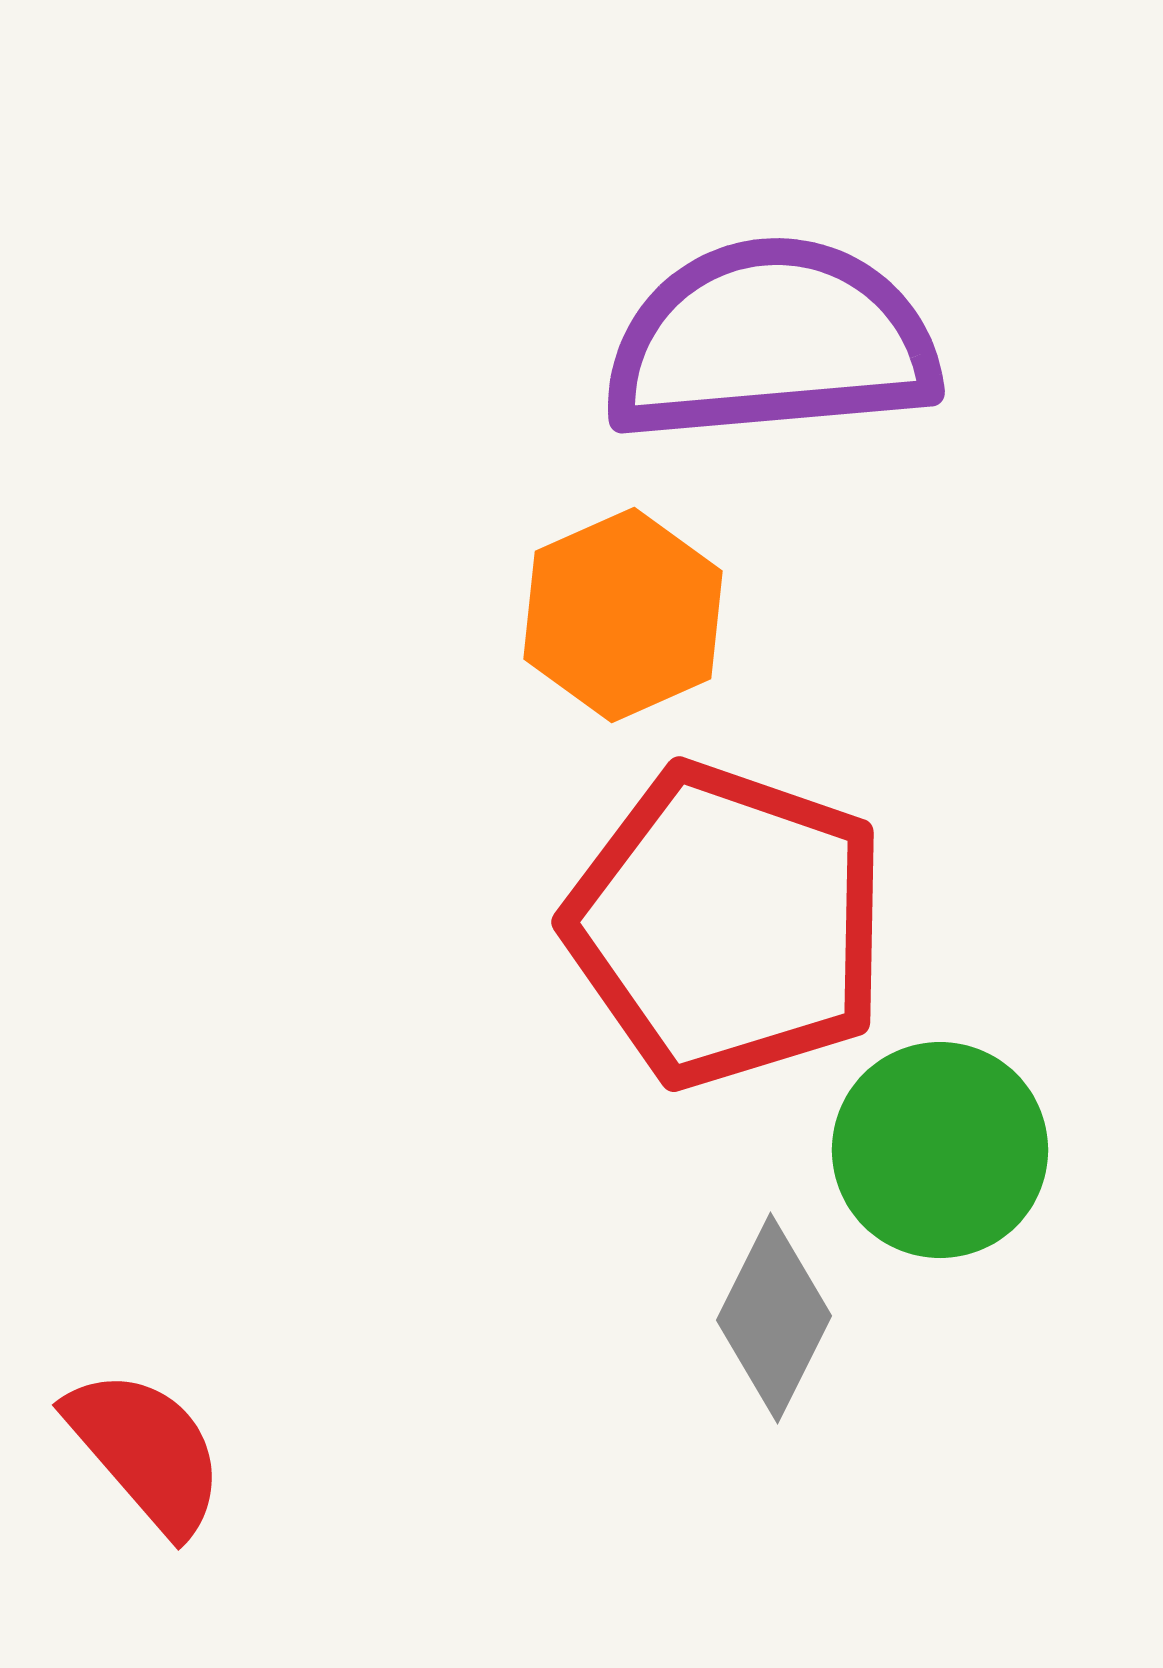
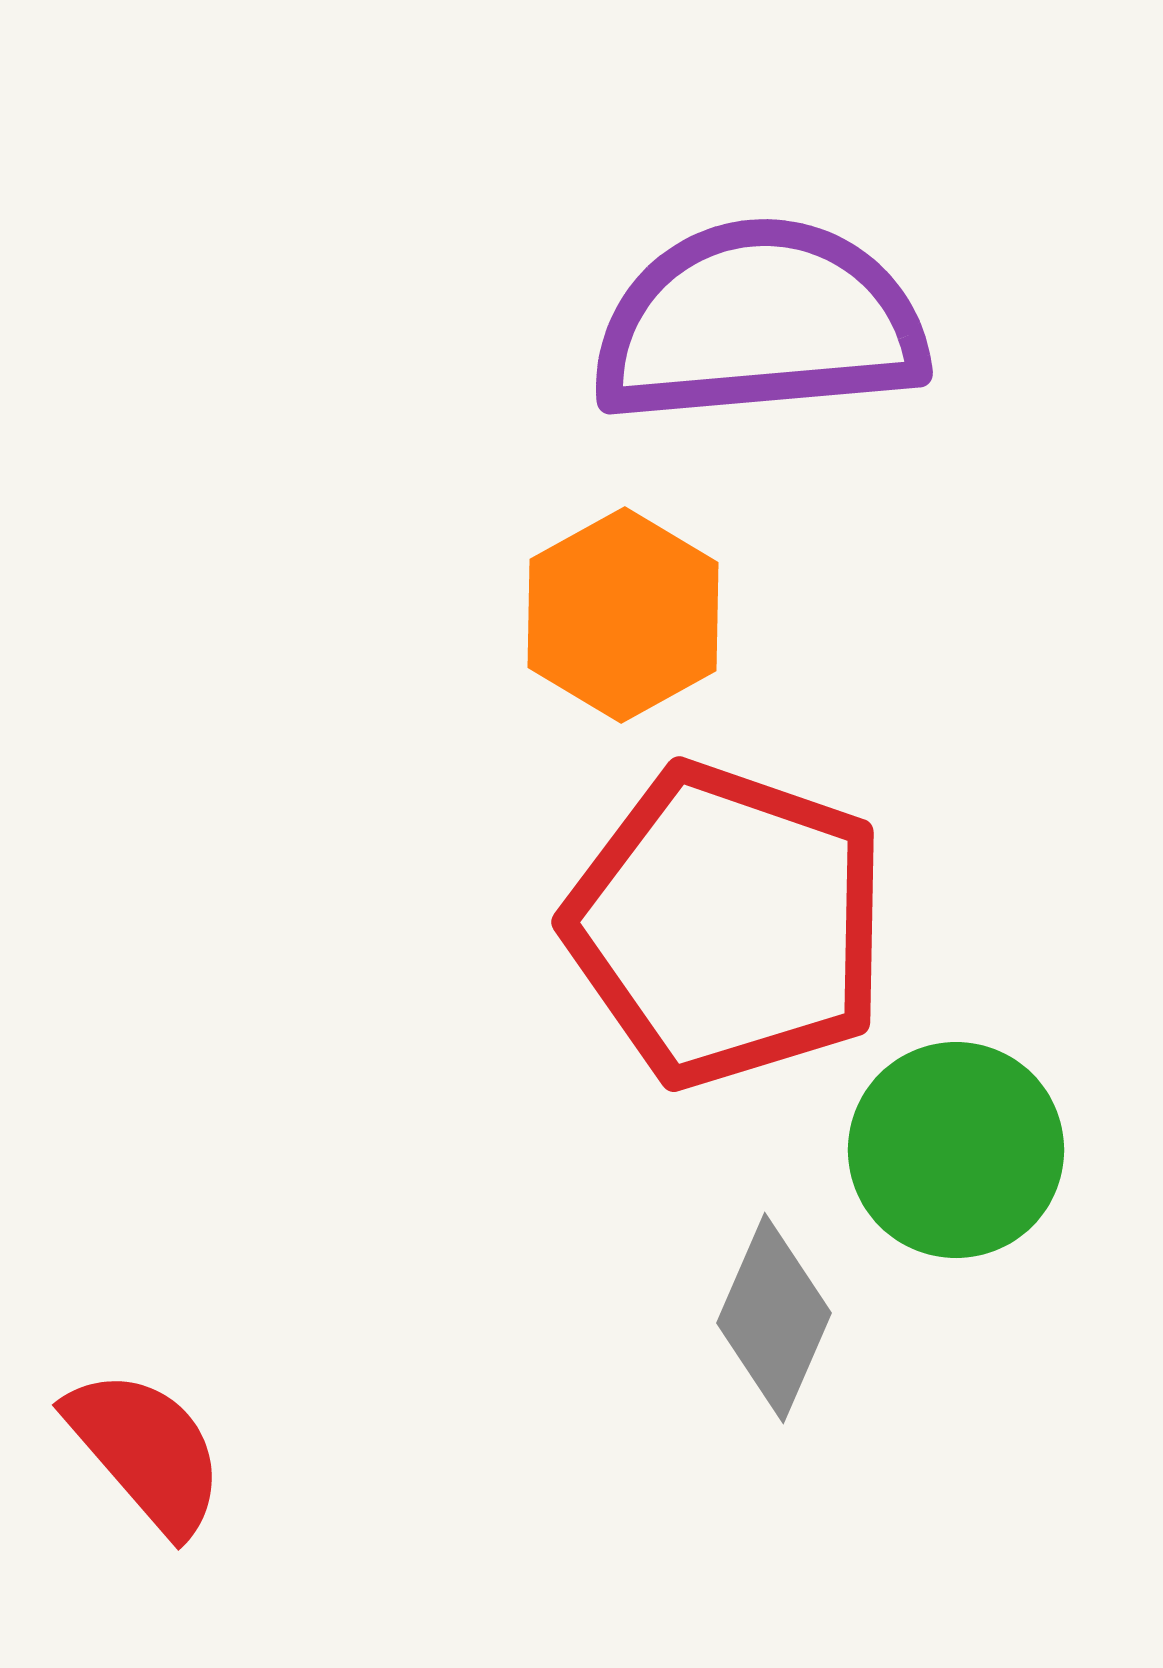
purple semicircle: moved 12 px left, 19 px up
orange hexagon: rotated 5 degrees counterclockwise
green circle: moved 16 px right
gray diamond: rotated 3 degrees counterclockwise
